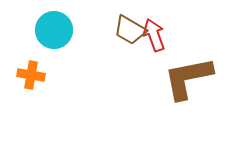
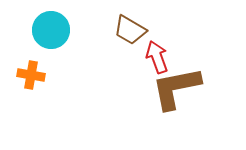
cyan circle: moved 3 px left
red arrow: moved 3 px right, 22 px down
brown L-shape: moved 12 px left, 10 px down
